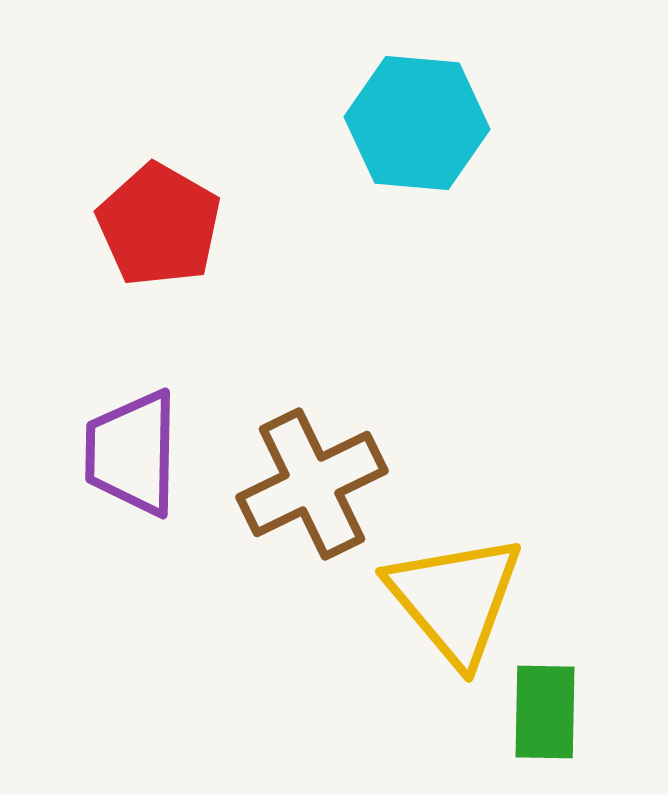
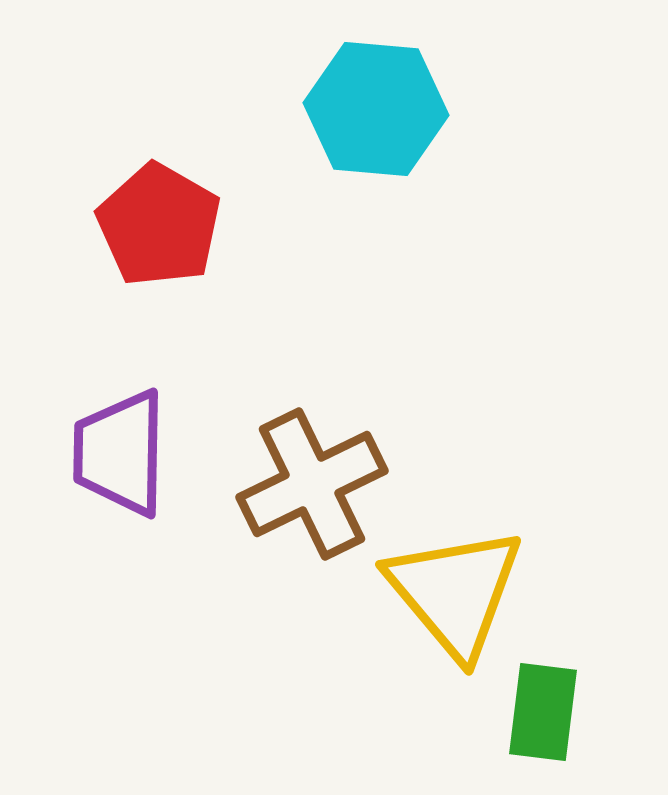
cyan hexagon: moved 41 px left, 14 px up
purple trapezoid: moved 12 px left
yellow triangle: moved 7 px up
green rectangle: moved 2 px left; rotated 6 degrees clockwise
